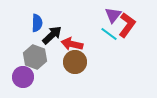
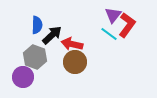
blue semicircle: moved 2 px down
